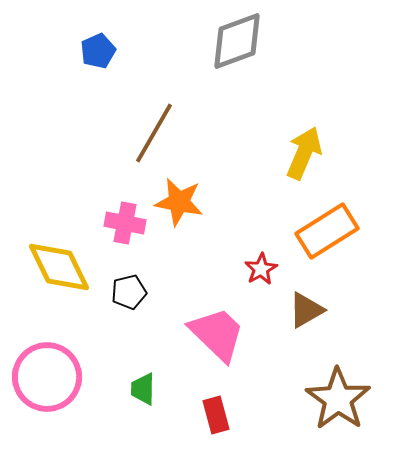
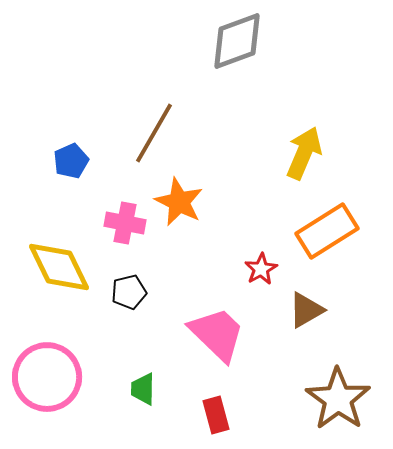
blue pentagon: moved 27 px left, 110 px down
orange star: rotated 15 degrees clockwise
